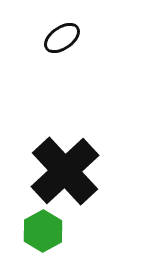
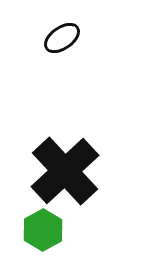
green hexagon: moved 1 px up
